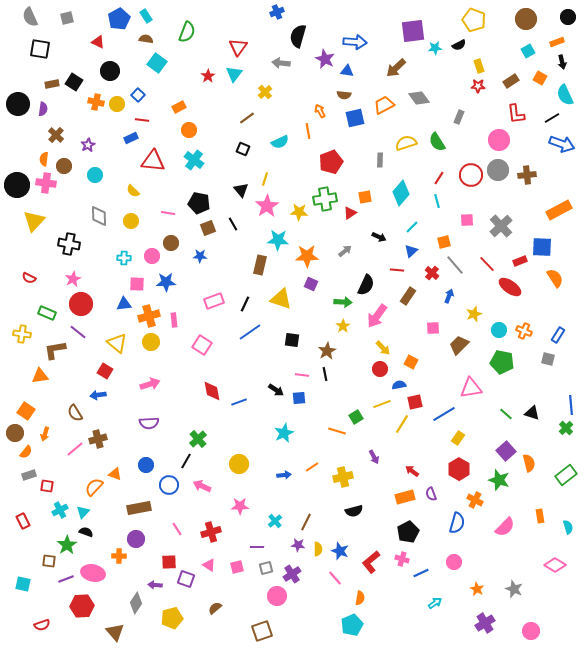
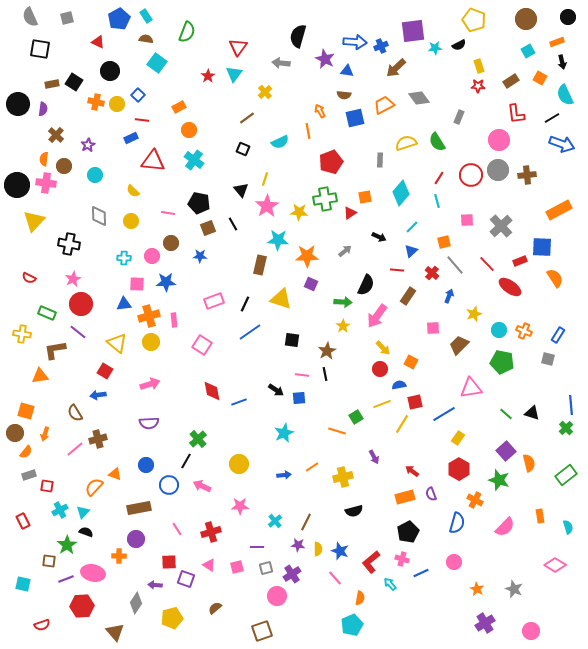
blue cross at (277, 12): moved 104 px right, 34 px down
orange square at (26, 411): rotated 18 degrees counterclockwise
cyan arrow at (435, 603): moved 45 px left, 19 px up; rotated 96 degrees counterclockwise
